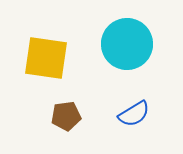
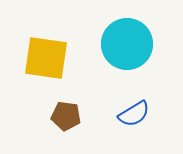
brown pentagon: rotated 16 degrees clockwise
